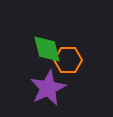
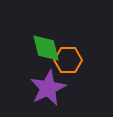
green diamond: moved 1 px left, 1 px up
